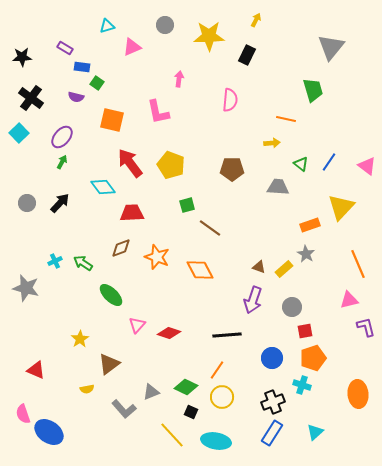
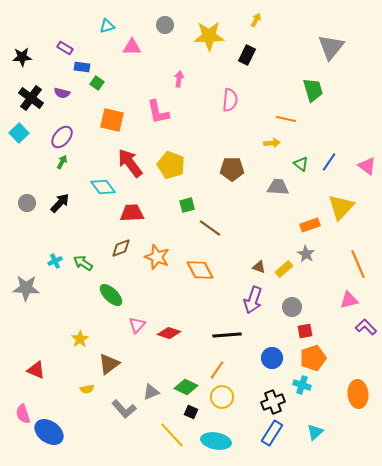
pink triangle at (132, 47): rotated 24 degrees clockwise
purple semicircle at (76, 97): moved 14 px left, 4 px up
gray star at (26, 288): rotated 12 degrees counterclockwise
purple L-shape at (366, 327): rotated 30 degrees counterclockwise
